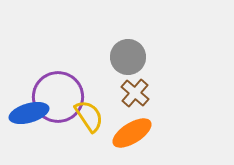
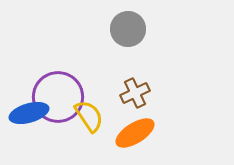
gray circle: moved 28 px up
brown cross: rotated 24 degrees clockwise
orange ellipse: moved 3 px right
